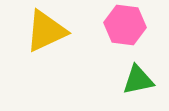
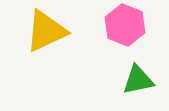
pink hexagon: rotated 15 degrees clockwise
